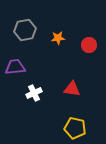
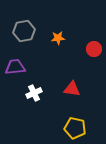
gray hexagon: moved 1 px left, 1 px down
red circle: moved 5 px right, 4 px down
